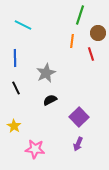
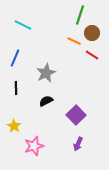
brown circle: moved 6 px left
orange line: moved 2 px right; rotated 72 degrees counterclockwise
red line: moved 1 px right, 1 px down; rotated 40 degrees counterclockwise
blue line: rotated 24 degrees clockwise
black line: rotated 24 degrees clockwise
black semicircle: moved 4 px left, 1 px down
purple square: moved 3 px left, 2 px up
pink star: moved 1 px left, 3 px up; rotated 24 degrees counterclockwise
